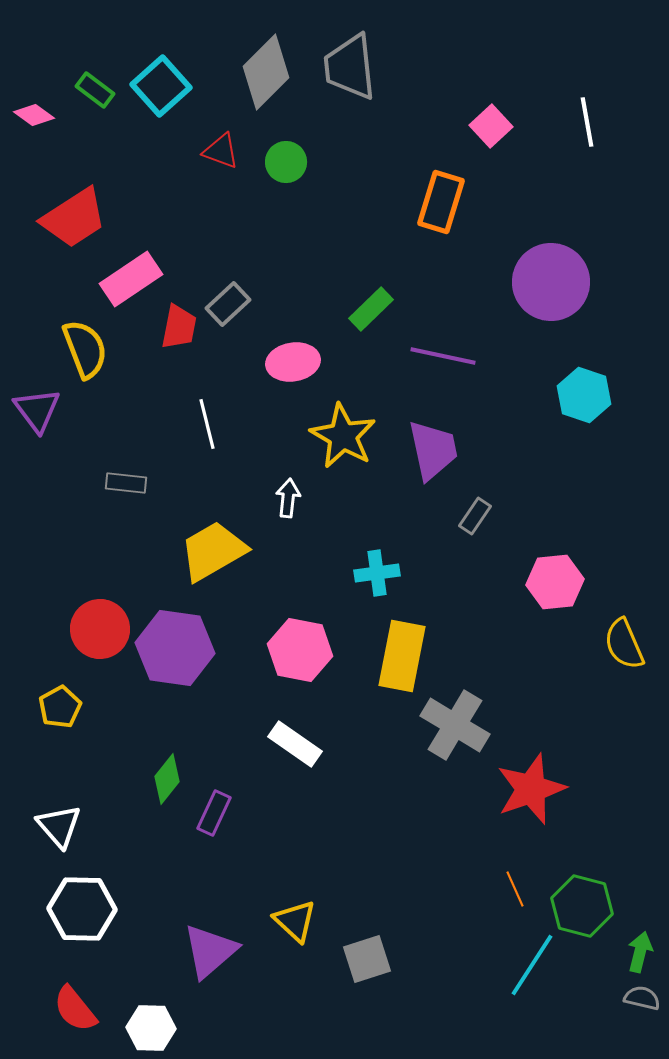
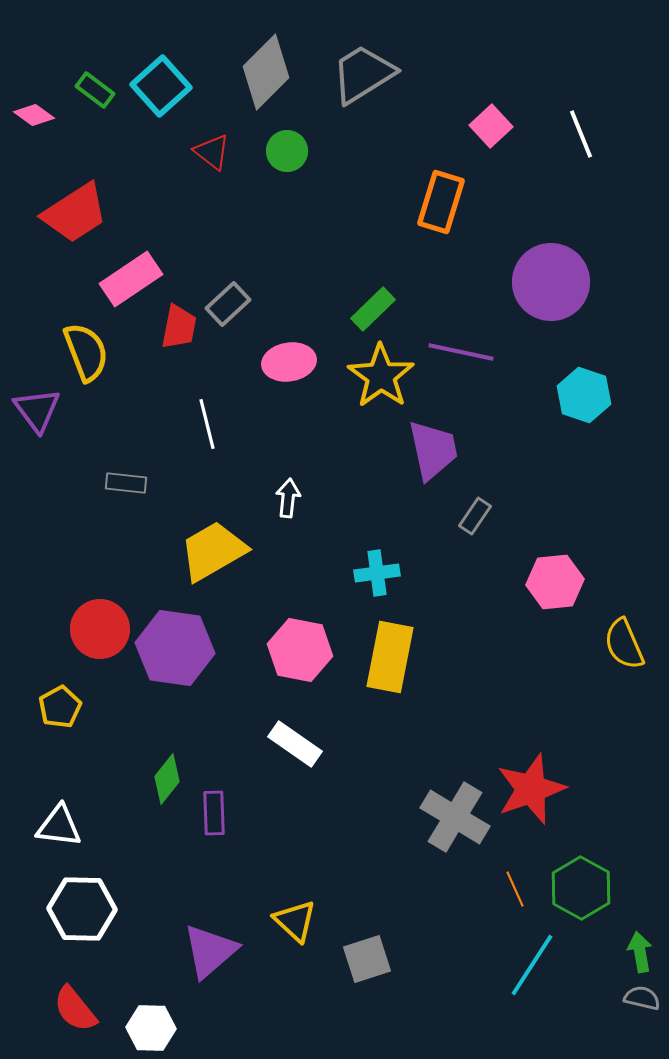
gray trapezoid at (350, 67): moved 13 px right, 7 px down; rotated 64 degrees clockwise
white line at (587, 122): moved 6 px left, 12 px down; rotated 12 degrees counterclockwise
red triangle at (221, 151): moved 9 px left, 1 px down; rotated 18 degrees clockwise
green circle at (286, 162): moved 1 px right, 11 px up
red trapezoid at (74, 218): moved 1 px right, 5 px up
green rectangle at (371, 309): moved 2 px right
yellow semicircle at (85, 349): moved 1 px right, 3 px down
purple line at (443, 356): moved 18 px right, 4 px up
pink ellipse at (293, 362): moved 4 px left
yellow star at (343, 436): moved 38 px right, 60 px up; rotated 6 degrees clockwise
yellow rectangle at (402, 656): moved 12 px left, 1 px down
gray cross at (455, 725): moved 92 px down
purple rectangle at (214, 813): rotated 27 degrees counterclockwise
white triangle at (59, 826): rotated 42 degrees counterclockwise
green hexagon at (582, 906): moved 1 px left, 18 px up; rotated 14 degrees clockwise
green arrow at (640, 952): rotated 24 degrees counterclockwise
